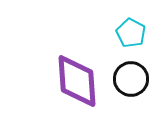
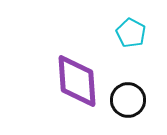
black circle: moved 3 px left, 21 px down
